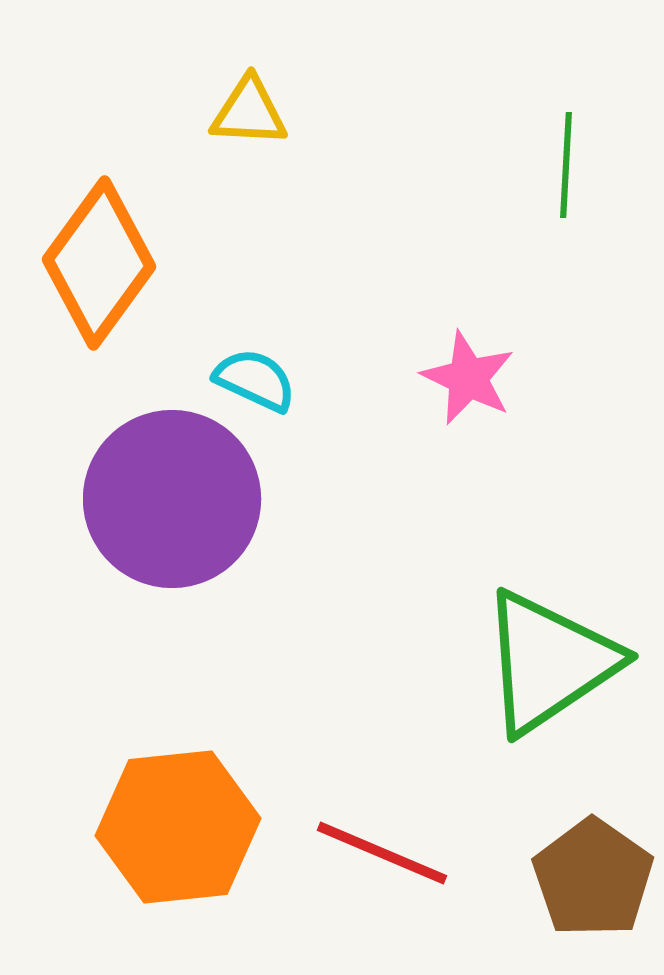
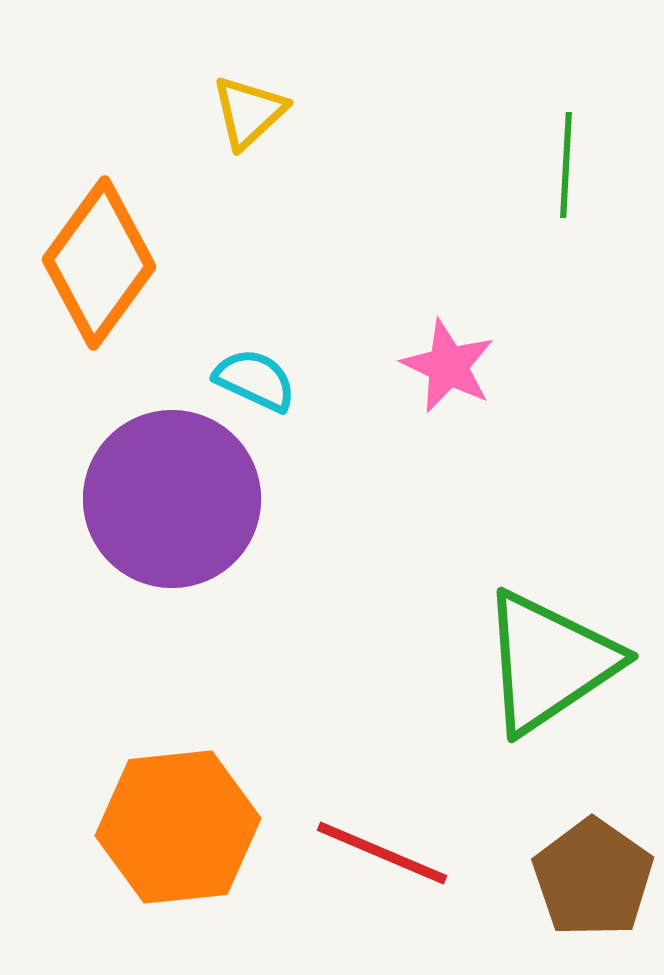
yellow triangle: rotated 46 degrees counterclockwise
pink star: moved 20 px left, 12 px up
